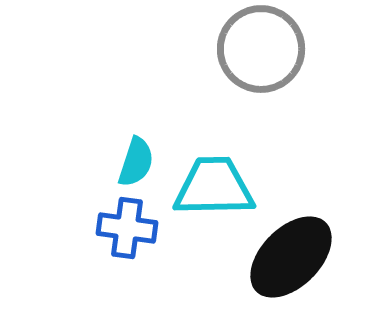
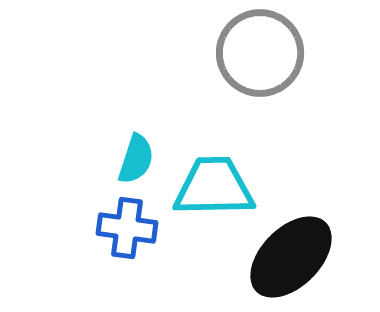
gray circle: moved 1 px left, 4 px down
cyan semicircle: moved 3 px up
